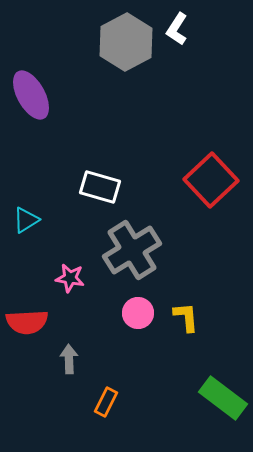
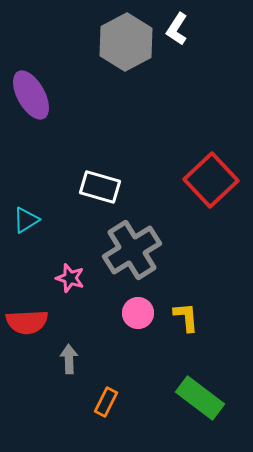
pink star: rotated 8 degrees clockwise
green rectangle: moved 23 px left
